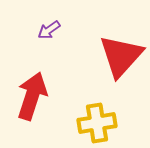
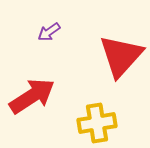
purple arrow: moved 2 px down
red arrow: rotated 39 degrees clockwise
